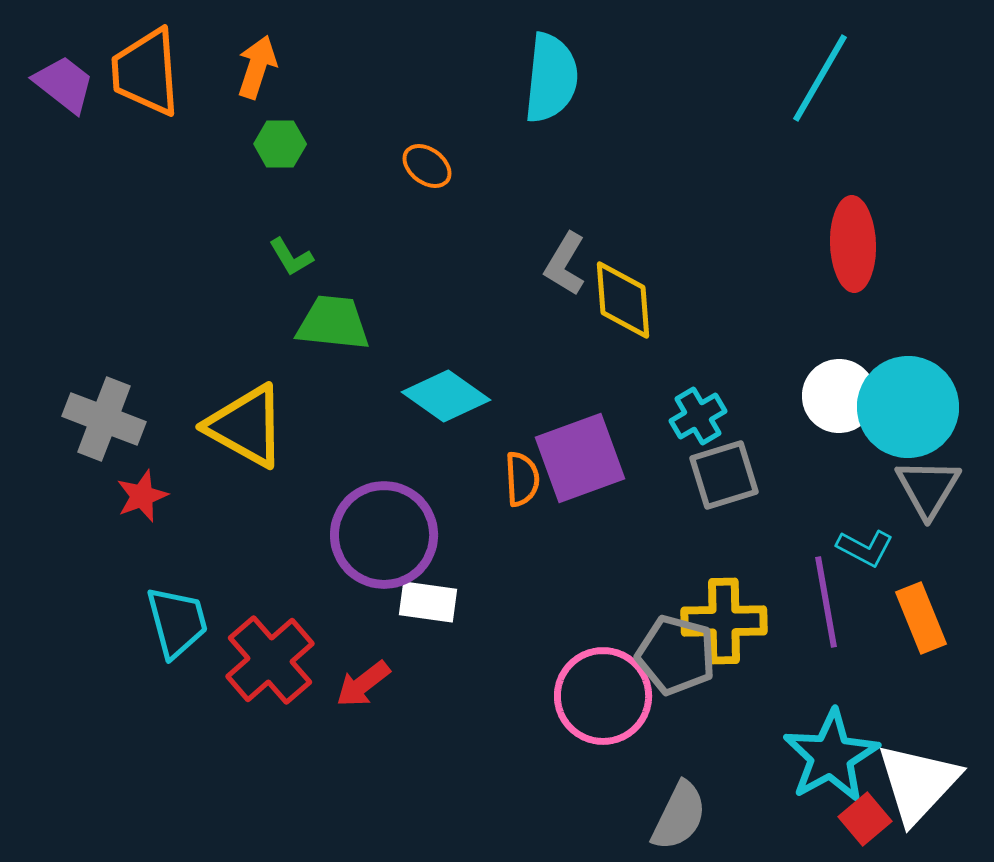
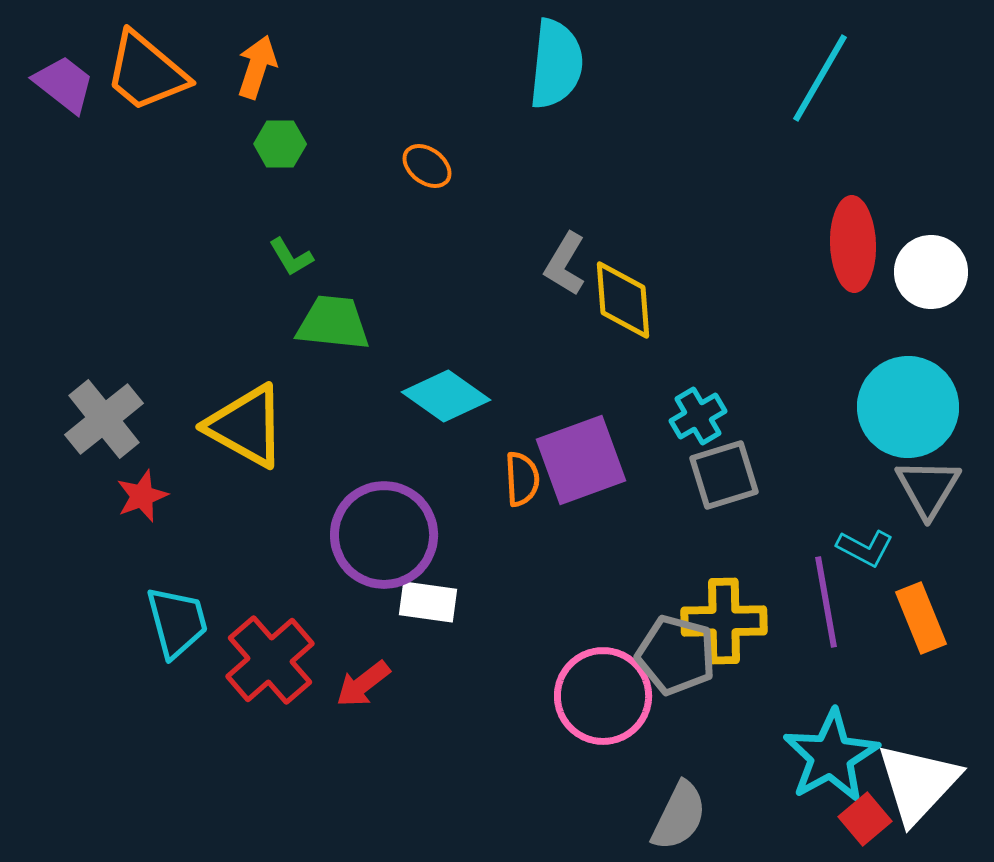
orange trapezoid: rotated 46 degrees counterclockwise
cyan semicircle: moved 5 px right, 14 px up
white circle: moved 92 px right, 124 px up
gray cross: rotated 30 degrees clockwise
purple square: moved 1 px right, 2 px down
